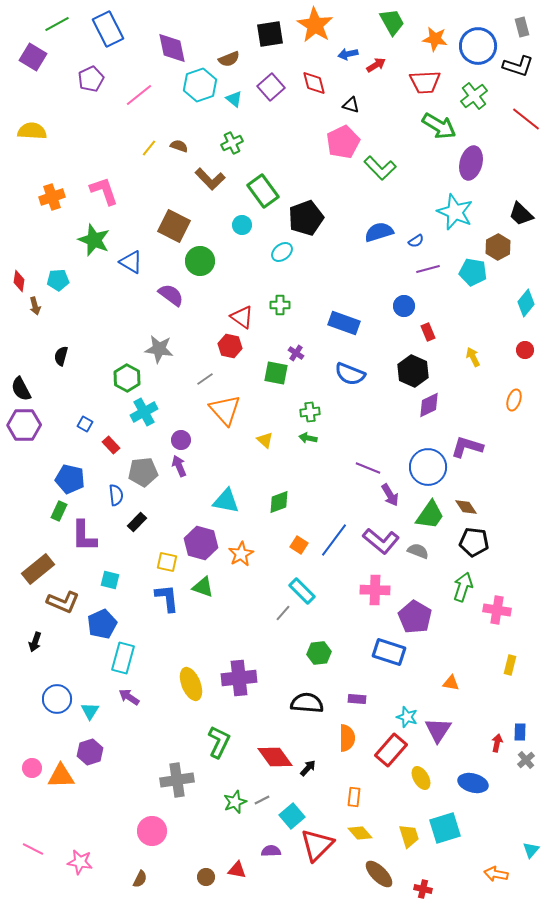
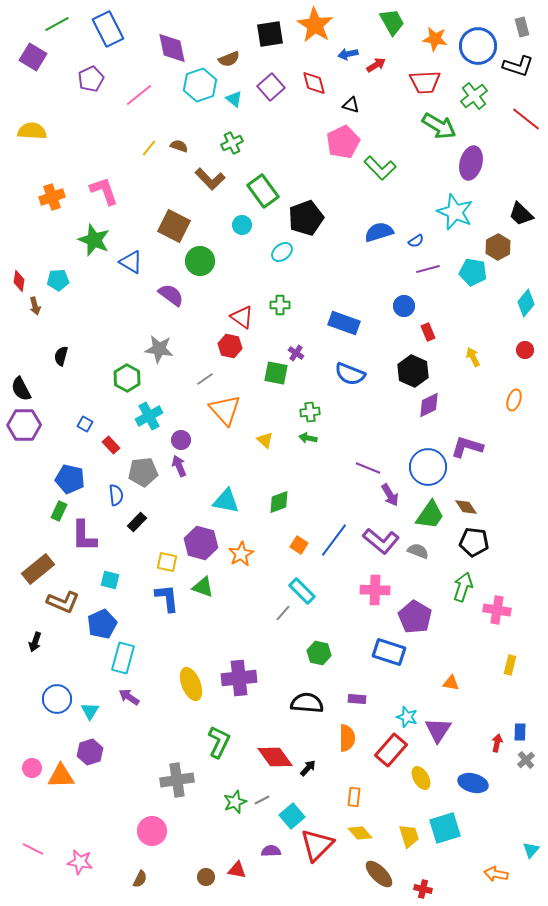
cyan cross at (144, 412): moved 5 px right, 4 px down
green hexagon at (319, 653): rotated 20 degrees clockwise
